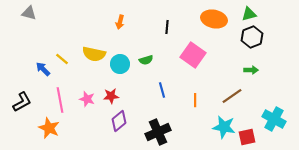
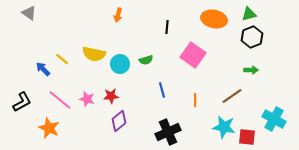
gray triangle: rotated 21 degrees clockwise
orange arrow: moved 2 px left, 7 px up
pink line: rotated 40 degrees counterclockwise
black cross: moved 10 px right
red square: rotated 18 degrees clockwise
